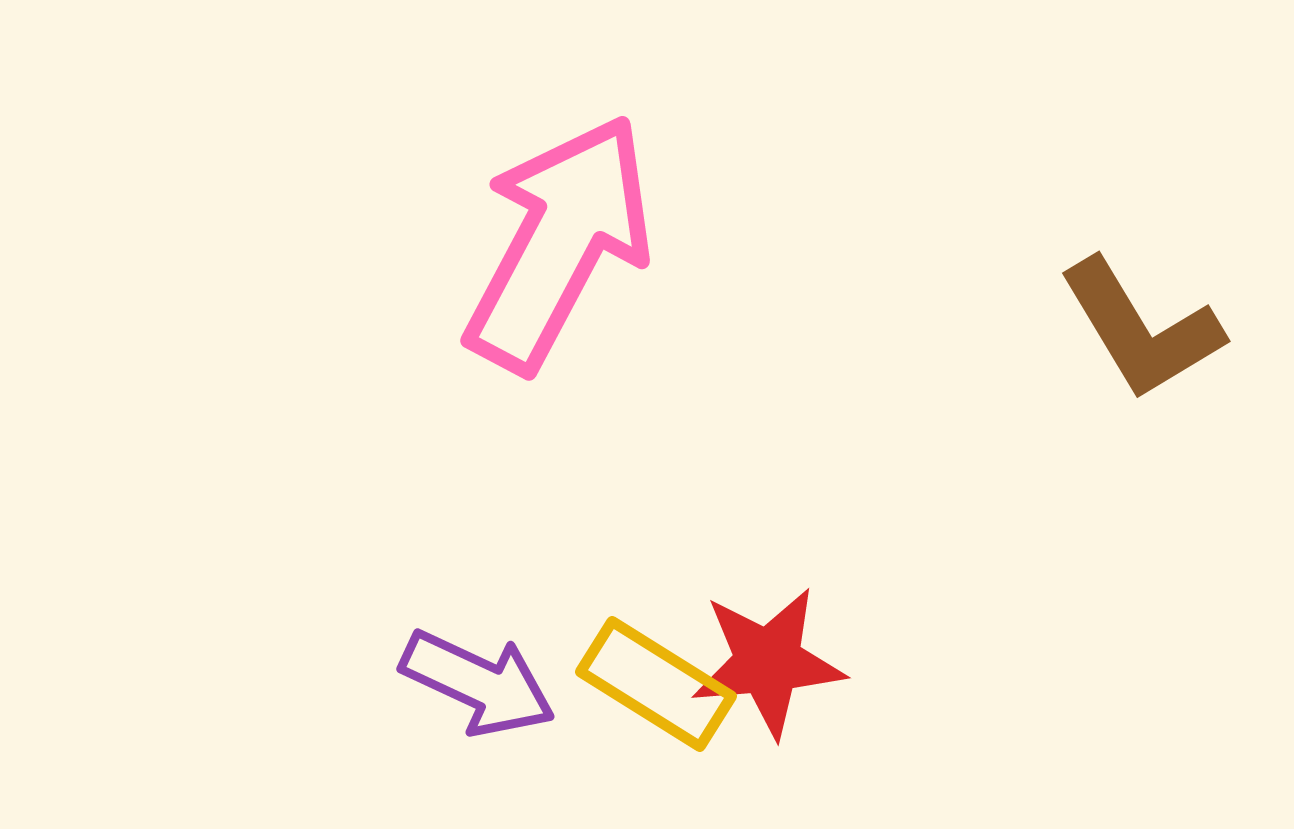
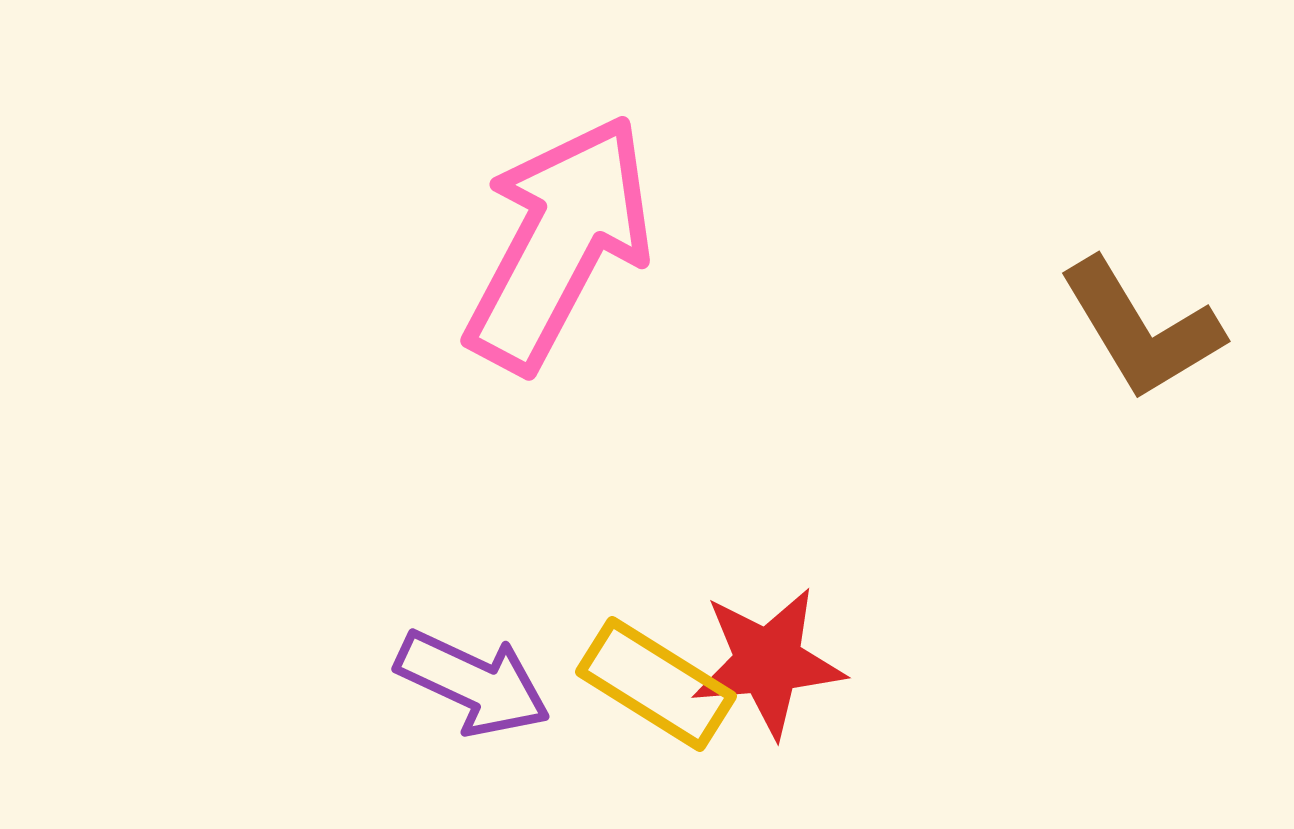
purple arrow: moved 5 px left
